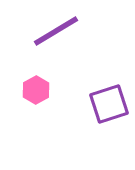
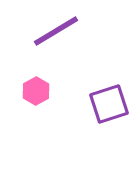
pink hexagon: moved 1 px down
